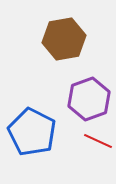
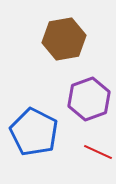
blue pentagon: moved 2 px right
red line: moved 11 px down
